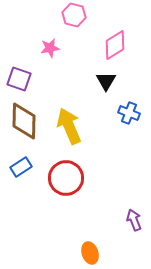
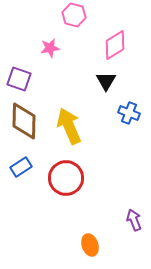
orange ellipse: moved 8 px up
